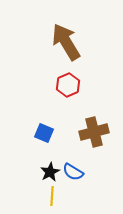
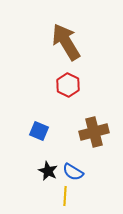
red hexagon: rotated 10 degrees counterclockwise
blue square: moved 5 px left, 2 px up
black star: moved 2 px left, 1 px up; rotated 18 degrees counterclockwise
yellow line: moved 13 px right
